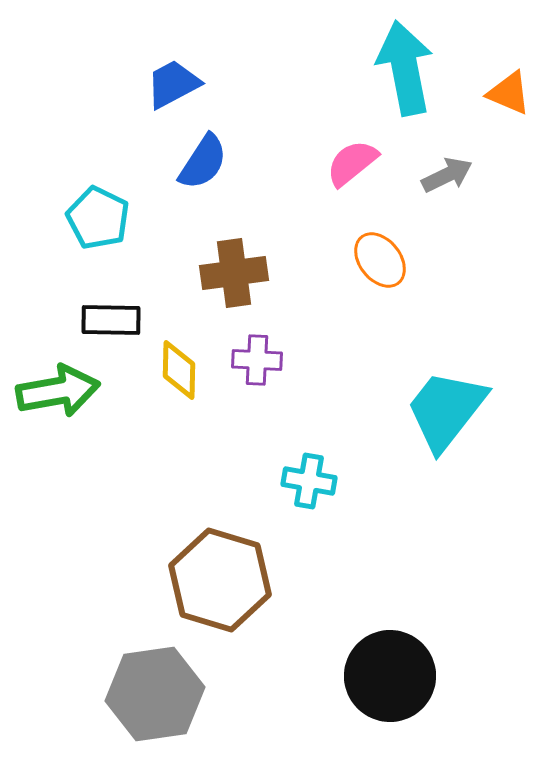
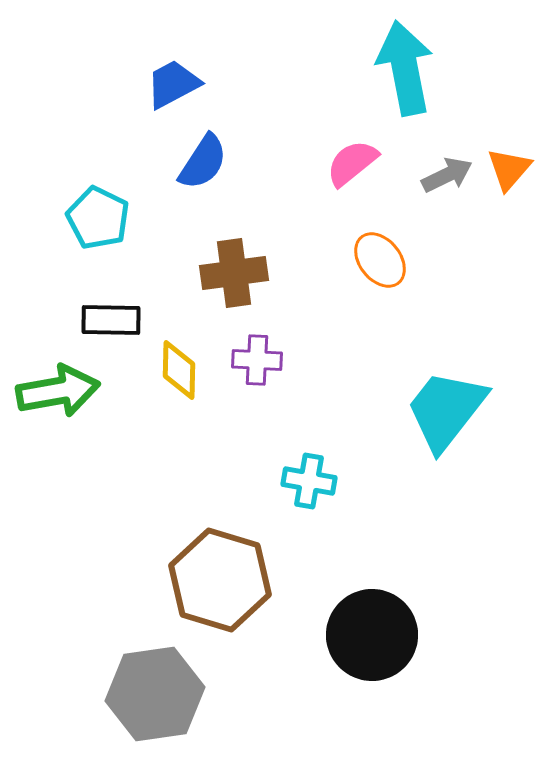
orange triangle: moved 76 px down; rotated 48 degrees clockwise
black circle: moved 18 px left, 41 px up
